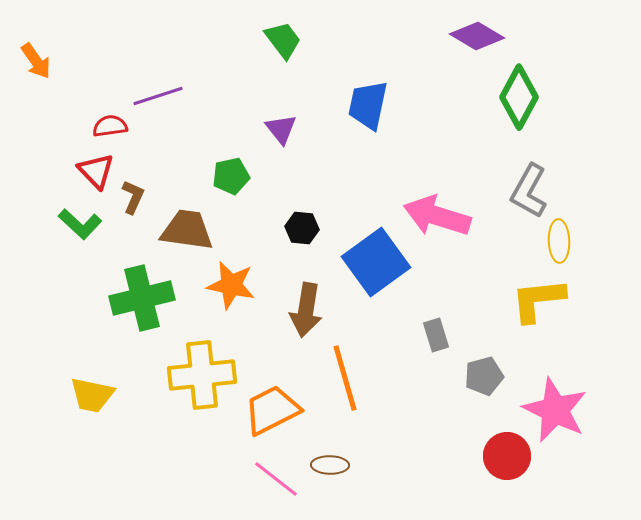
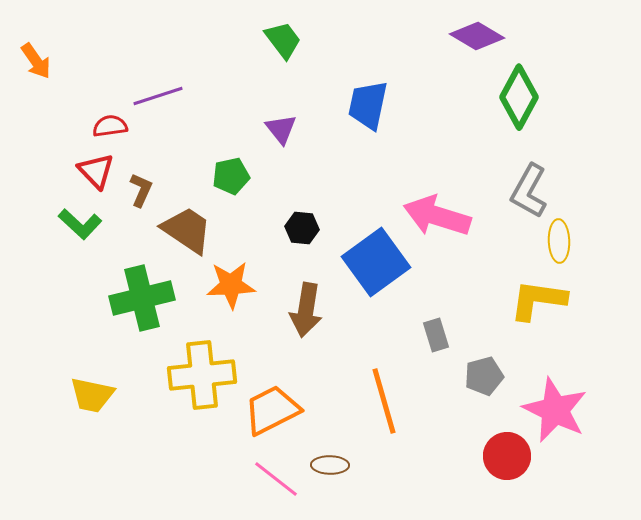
brown L-shape: moved 8 px right, 7 px up
brown trapezoid: rotated 26 degrees clockwise
orange star: rotated 15 degrees counterclockwise
yellow L-shape: rotated 14 degrees clockwise
orange line: moved 39 px right, 23 px down
